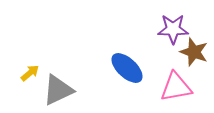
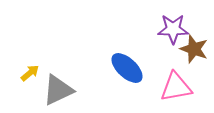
brown star: moved 3 px up
